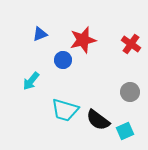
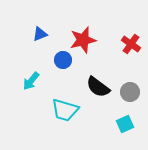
black semicircle: moved 33 px up
cyan square: moved 7 px up
